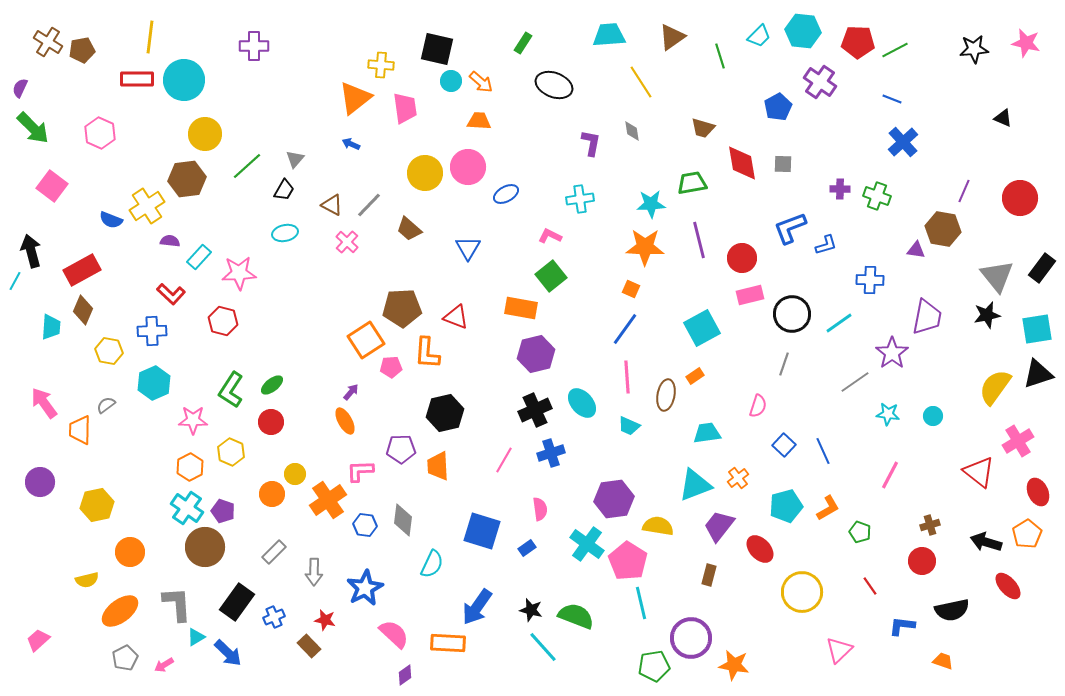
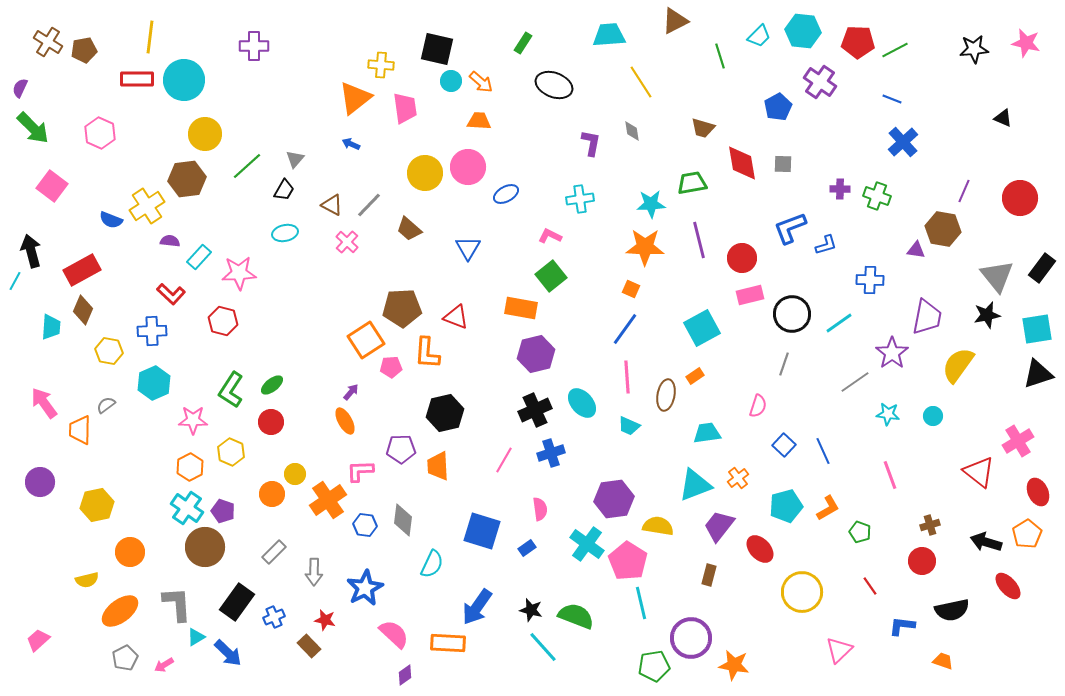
brown triangle at (672, 37): moved 3 px right, 16 px up; rotated 8 degrees clockwise
brown pentagon at (82, 50): moved 2 px right
yellow semicircle at (995, 387): moved 37 px left, 22 px up
pink line at (890, 475): rotated 48 degrees counterclockwise
